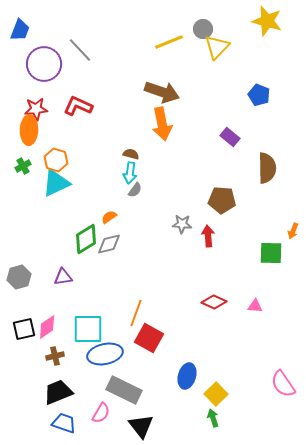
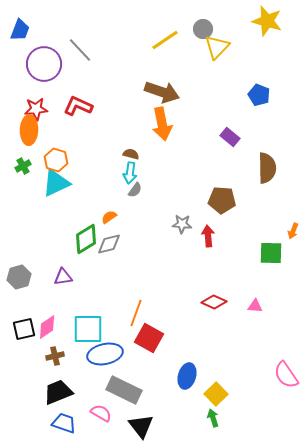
yellow line at (169, 42): moved 4 px left, 2 px up; rotated 12 degrees counterclockwise
pink semicircle at (283, 384): moved 3 px right, 9 px up
pink semicircle at (101, 413): rotated 90 degrees counterclockwise
